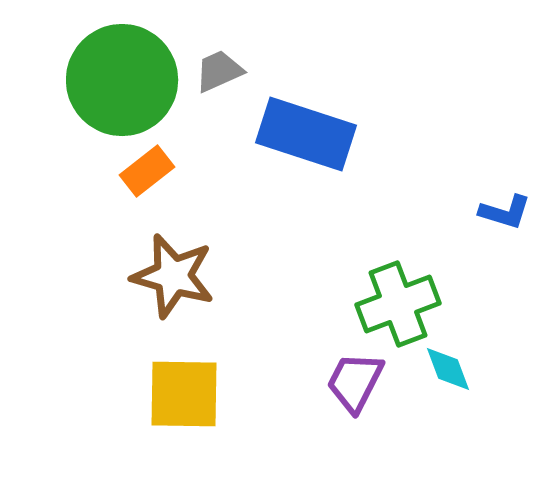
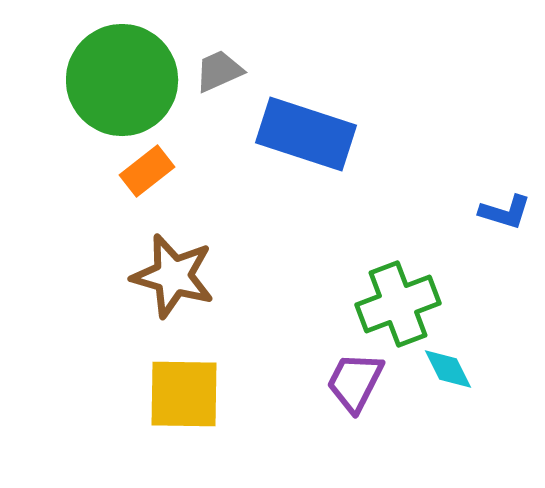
cyan diamond: rotated 6 degrees counterclockwise
